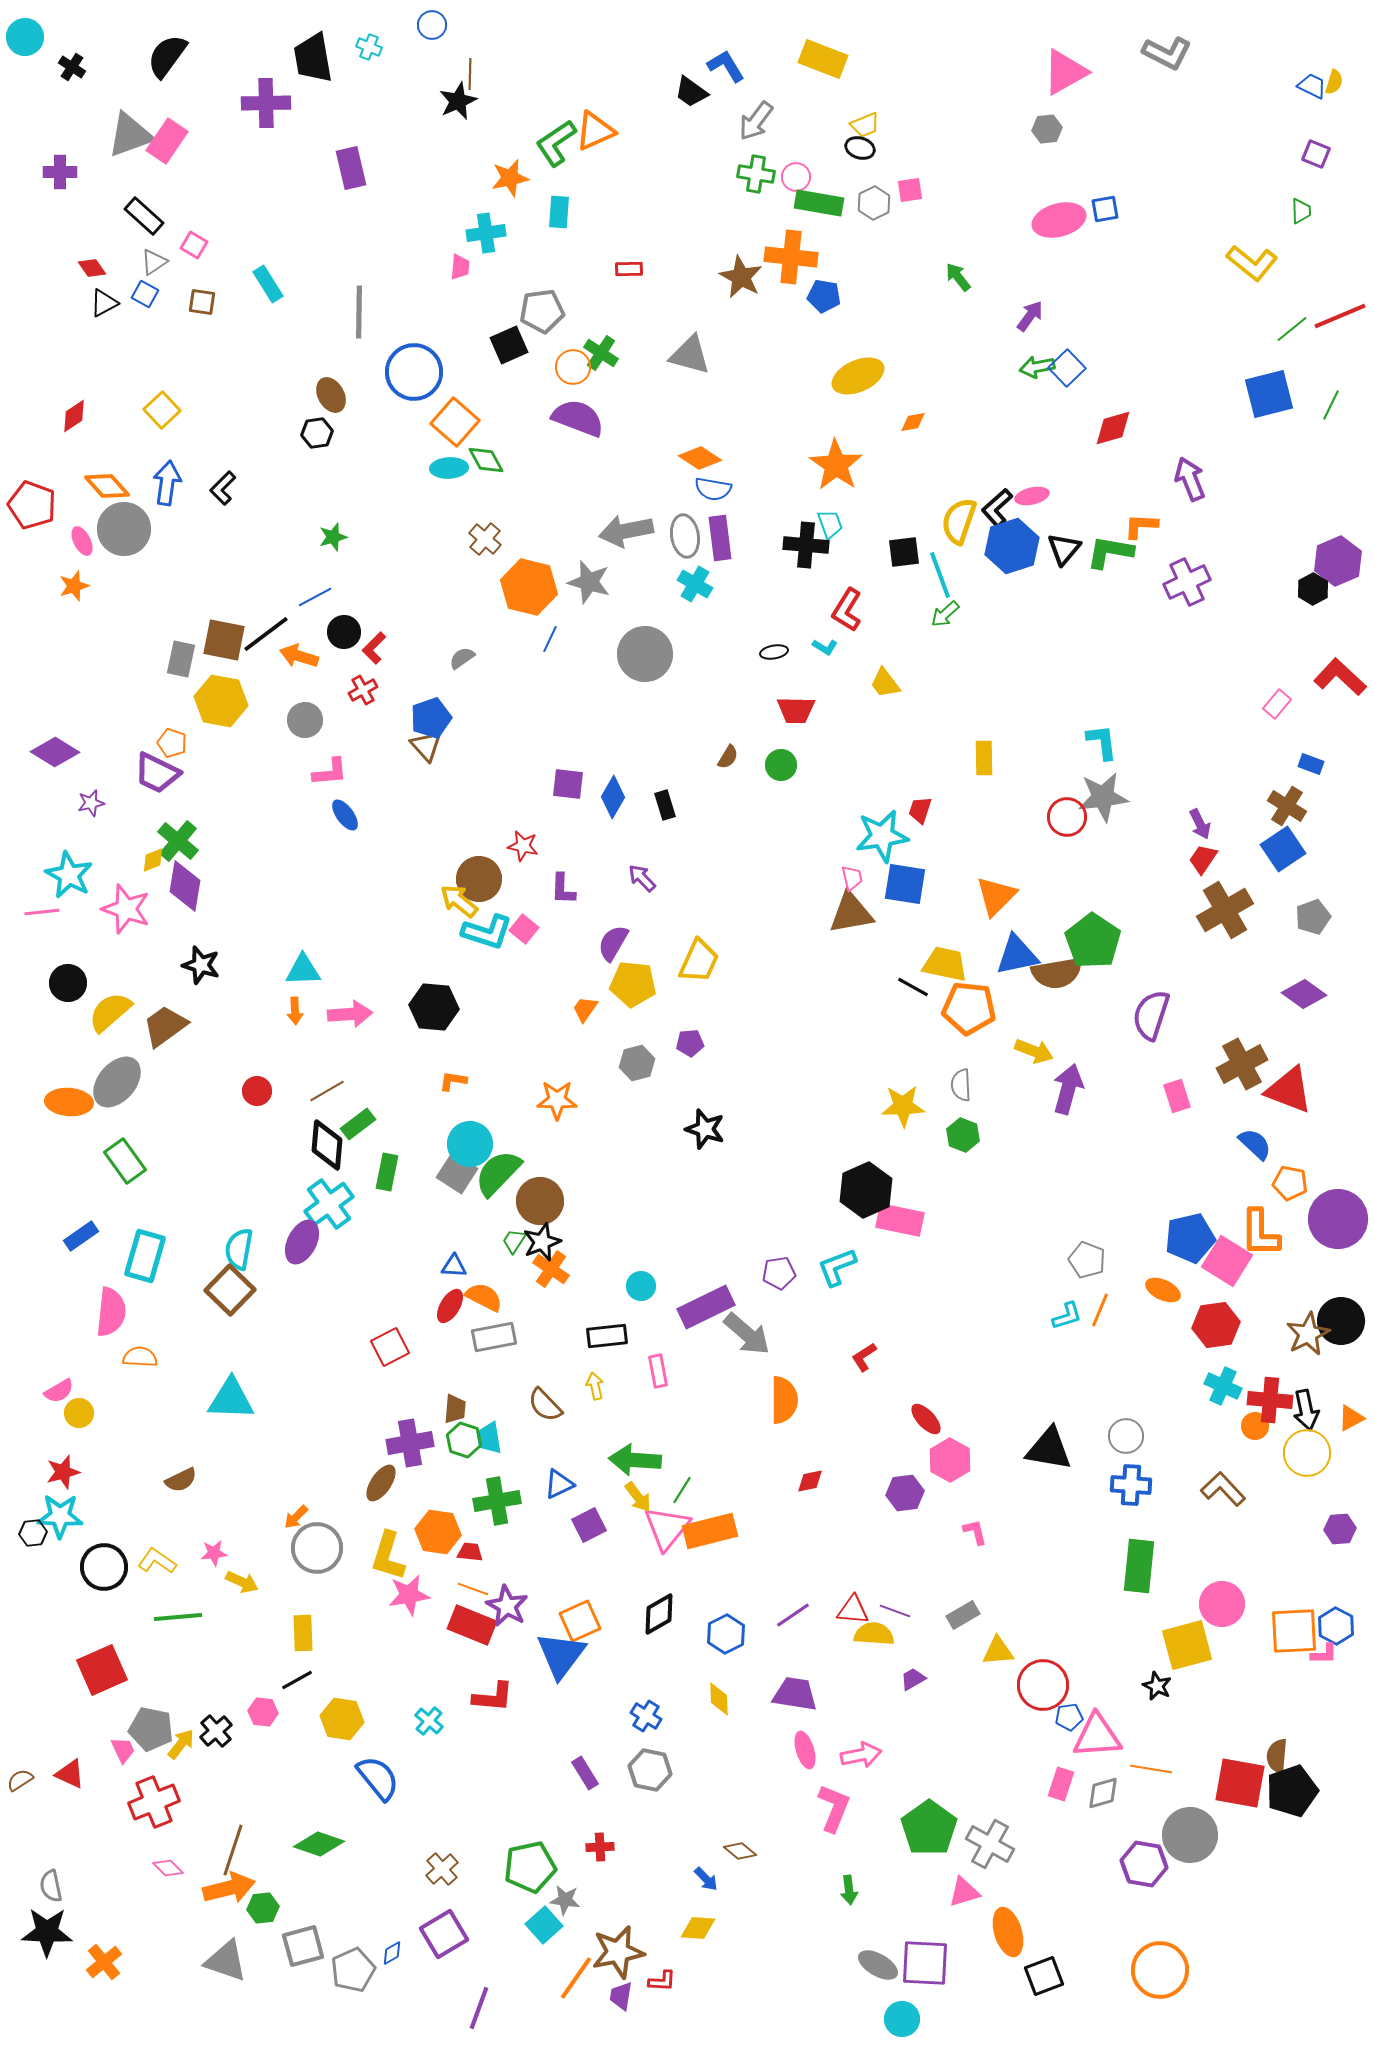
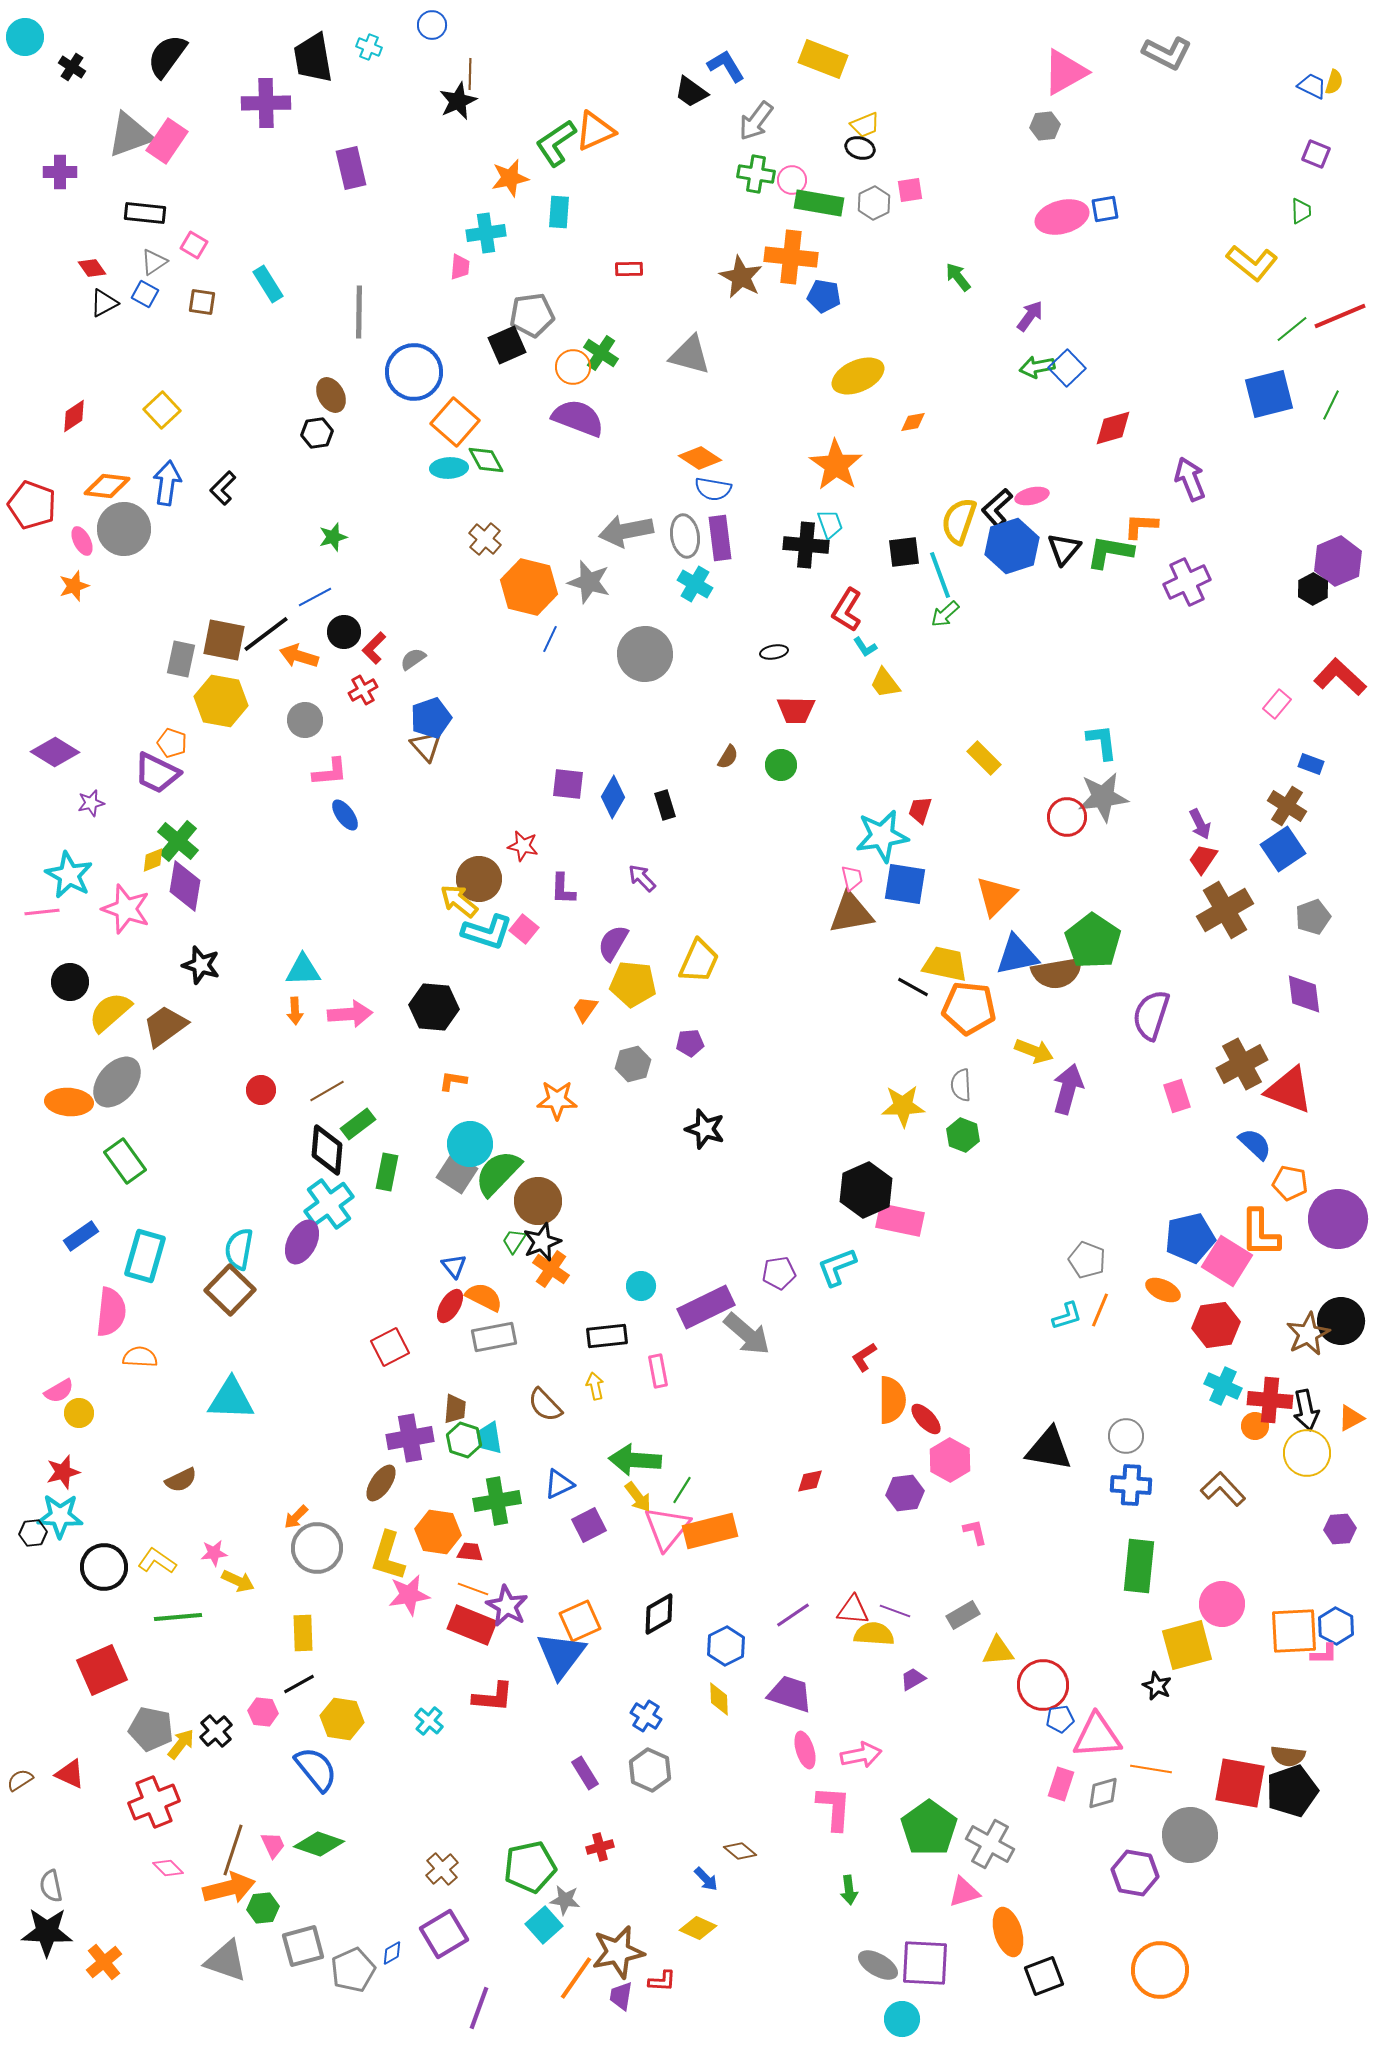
gray hexagon at (1047, 129): moved 2 px left, 3 px up
pink circle at (796, 177): moved 4 px left, 3 px down
black rectangle at (144, 216): moved 1 px right, 3 px up; rotated 36 degrees counterclockwise
pink ellipse at (1059, 220): moved 3 px right, 3 px up
gray pentagon at (542, 311): moved 10 px left, 4 px down
black square at (509, 345): moved 2 px left
orange diamond at (107, 486): rotated 42 degrees counterclockwise
cyan L-shape at (825, 647): moved 40 px right; rotated 25 degrees clockwise
gray semicircle at (462, 658): moved 49 px left, 1 px down
yellow rectangle at (984, 758): rotated 44 degrees counterclockwise
black circle at (68, 983): moved 2 px right, 1 px up
purple diamond at (1304, 994): rotated 48 degrees clockwise
gray hexagon at (637, 1063): moved 4 px left, 1 px down
red circle at (257, 1091): moved 4 px right, 1 px up
black diamond at (327, 1145): moved 5 px down
brown circle at (540, 1201): moved 2 px left
blue triangle at (454, 1266): rotated 48 degrees clockwise
orange semicircle at (784, 1400): moved 108 px right
purple cross at (410, 1443): moved 5 px up
yellow arrow at (242, 1582): moved 4 px left, 1 px up
blue hexagon at (726, 1634): moved 12 px down
black line at (297, 1680): moved 2 px right, 4 px down
purple trapezoid at (795, 1694): moved 5 px left; rotated 9 degrees clockwise
blue pentagon at (1069, 1717): moved 9 px left, 2 px down
pink trapezoid at (123, 1750): moved 150 px right, 95 px down
brown semicircle at (1277, 1756): moved 11 px right; rotated 88 degrees counterclockwise
gray hexagon at (650, 1770): rotated 12 degrees clockwise
blue semicircle at (378, 1778): moved 62 px left, 9 px up
pink L-shape at (834, 1808): rotated 18 degrees counterclockwise
red cross at (600, 1847): rotated 12 degrees counterclockwise
purple hexagon at (1144, 1864): moved 9 px left, 9 px down
yellow diamond at (698, 1928): rotated 21 degrees clockwise
